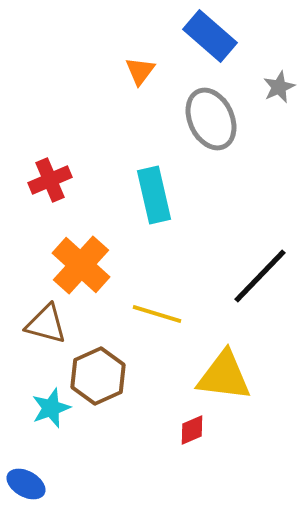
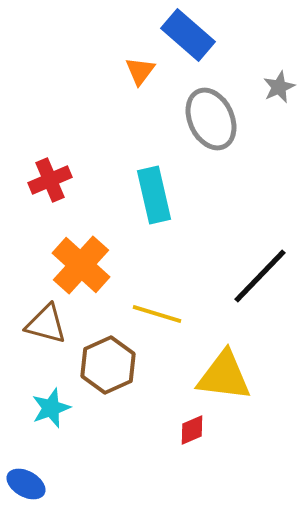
blue rectangle: moved 22 px left, 1 px up
brown hexagon: moved 10 px right, 11 px up
